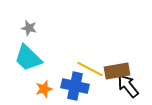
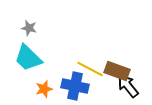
brown rectangle: rotated 30 degrees clockwise
